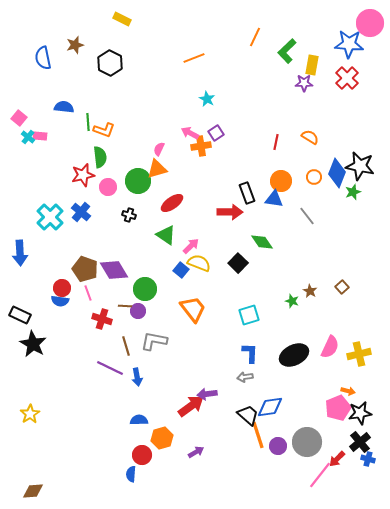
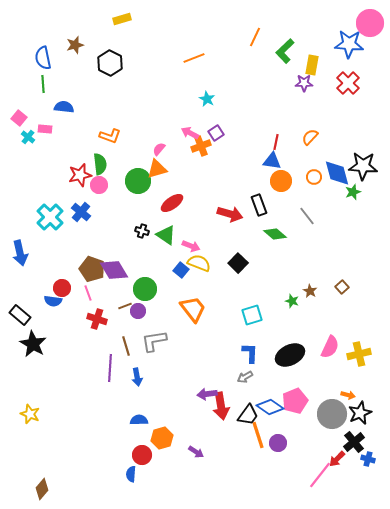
yellow rectangle at (122, 19): rotated 42 degrees counterclockwise
green L-shape at (287, 51): moved 2 px left
red cross at (347, 78): moved 1 px right, 5 px down
green line at (88, 122): moved 45 px left, 38 px up
orange L-shape at (104, 130): moved 6 px right, 6 px down
pink rectangle at (40, 136): moved 5 px right, 7 px up
orange semicircle at (310, 137): rotated 78 degrees counterclockwise
orange cross at (201, 146): rotated 12 degrees counterclockwise
pink semicircle at (159, 149): rotated 16 degrees clockwise
green semicircle at (100, 157): moved 7 px down
black star at (360, 166): moved 3 px right; rotated 8 degrees counterclockwise
blue diamond at (337, 173): rotated 36 degrees counterclockwise
red star at (83, 175): moved 3 px left
pink circle at (108, 187): moved 9 px left, 2 px up
black rectangle at (247, 193): moved 12 px right, 12 px down
blue triangle at (274, 199): moved 2 px left, 38 px up
red arrow at (230, 212): moved 2 px down; rotated 15 degrees clockwise
black cross at (129, 215): moved 13 px right, 16 px down
green diamond at (262, 242): moved 13 px right, 8 px up; rotated 15 degrees counterclockwise
pink arrow at (191, 246): rotated 66 degrees clockwise
blue arrow at (20, 253): rotated 10 degrees counterclockwise
brown pentagon at (85, 269): moved 7 px right
blue semicircle at (60, 301): moved 7 px left
brown line at (125, 306): rotated 24 degrees counterclockwise
black rectangle at (20, 315): rotated 15 degrees clockwise
cyan square at (249, 315): moved 3 px right
red cross at (102, 319): moved 5 px left
gray L-shape at (154, 341): rotated 20 degrees counterclockwise
black ellipse at (294, 355): moved 4 px left
purple line at (110, 368): rotated 68 degrees clockwise
gray arrow at (245, 377): rotated 21 degrees counterclockwise
orange arrow at (348, 391): moved 4 px down
red arrow at (191, 406): moved 30 px right; rotated 116 degrees clockwise
blue diamond at (270, 407): rotated 44 degrees clockwise
pink pentagon at (338, 408): moved 43 px left, 7 px up
black star at (360, 413): rotated 15 degrees counterclockwise
yellow star at (30, 414): rotated 18 degrees counterclockwise
black trapezoid at (248, 415): rotated 85 degrees clockwise
gray circle at (307, 442): moved 25 px right, 28 px up
black cross at (360, 442): moved 6 px left
purple circle at (278, 446): moved 3 px up
purple arrow at (196, 452): rotated 63 degrees clockwise
brown diamond at (33, 491): moved 9 px right, 2 px up; rotated 45 degrees counterclockwise
